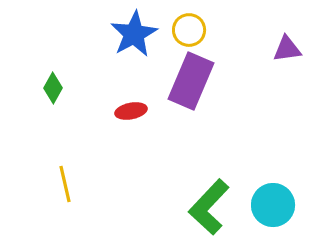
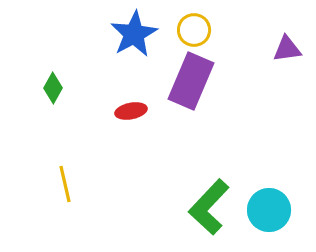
yellow circle: moved 5 px right
cyan circle: moved 4 px left, 5 px down
